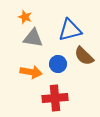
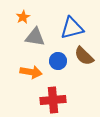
orange star: moved 2 px left; rotated 24 degrees clockwise
blue triangle: moved 2 px right, 2 px up
gray triangle: moved 2 px right, 1 px up
blue circle: moved 3 px up
red cross: moved 2 px left, 2 px down
